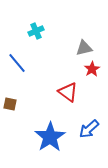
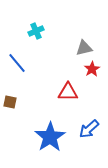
red triangle: rotated 35 degrees counterclockwise
brown square: moved 2 px up
